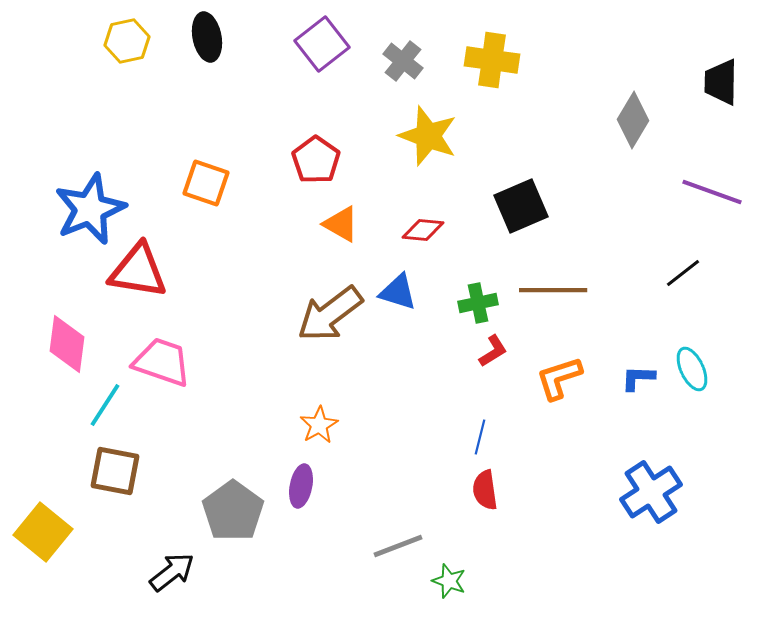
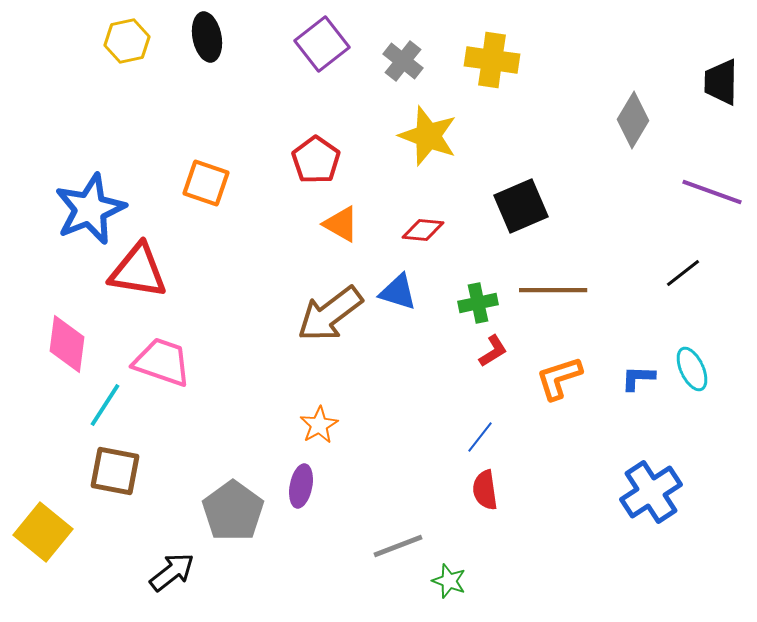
blue line: rotated 24 degrees clockwise
